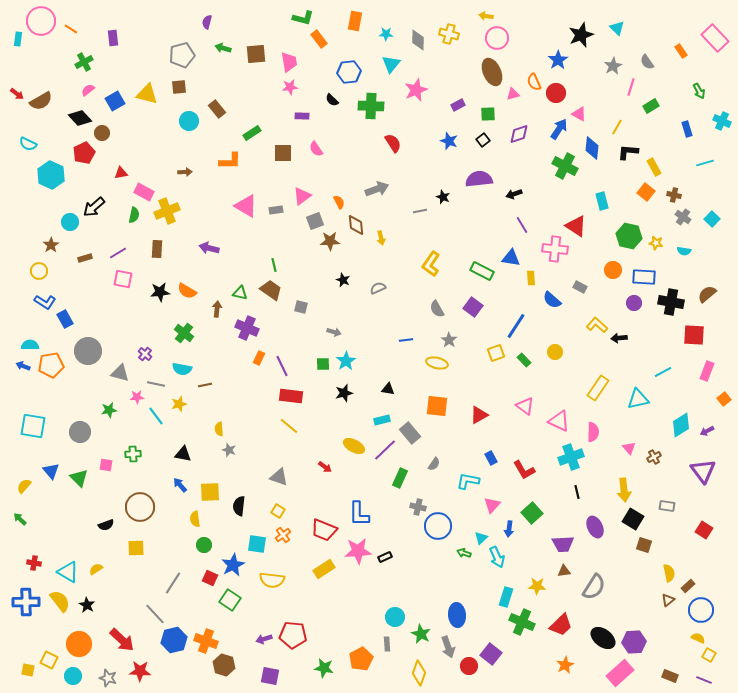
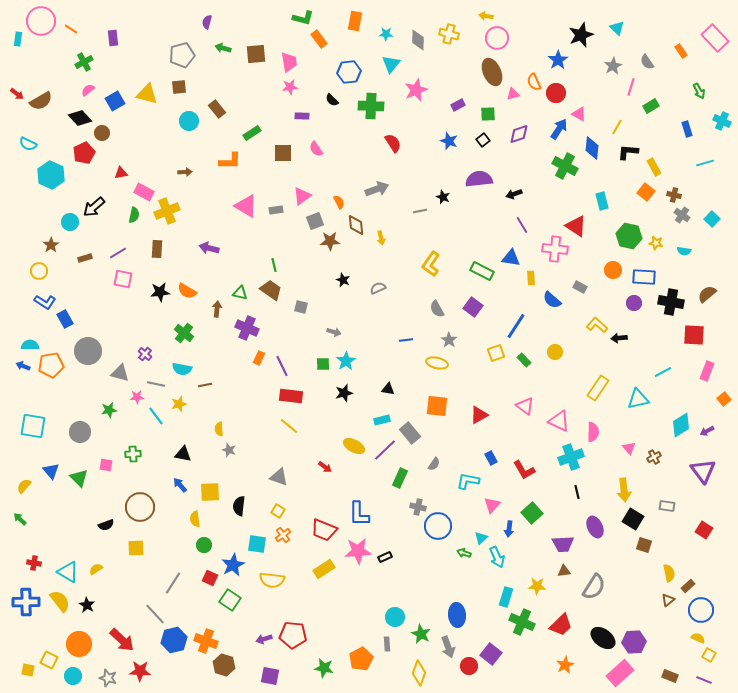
gray cross at (683, 217): moved 1 px left, 2 px up
